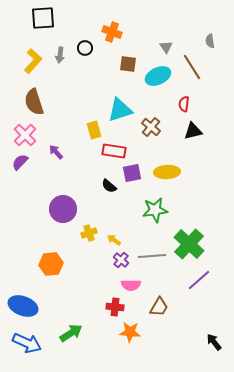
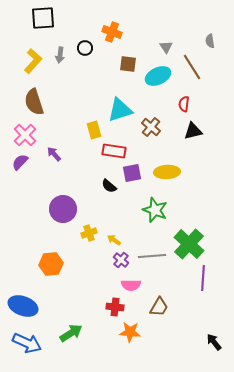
purple arrow: moved 2 px left, 2 px down
green star: rotated 30 degrees clockwise
purple line: moved 4 px right, 2 px up; rotated 45 degrees counterclockwise
